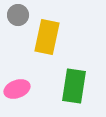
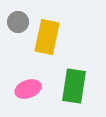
gray circle: moved 7 px down
pink ellipse: moved 11 px right
